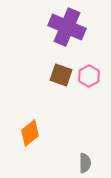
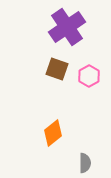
purple cross: rotated 33 degrees clockwise
brown square: moved 4 px left, 6 px up
orange diamond: moved 23 px right
